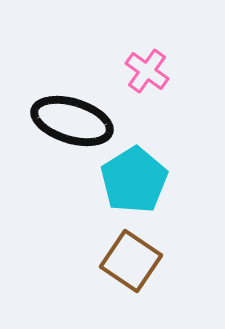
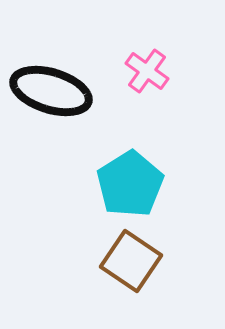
black ellipse: moved 21 px left, 30 px up
cyan pentagon: moved 4 px left, 4 px down
